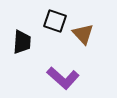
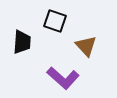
brown triangle: moved 3 px right, 12 px down
